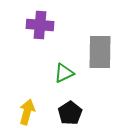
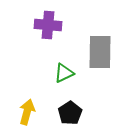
purple cross: moved 8 px right
